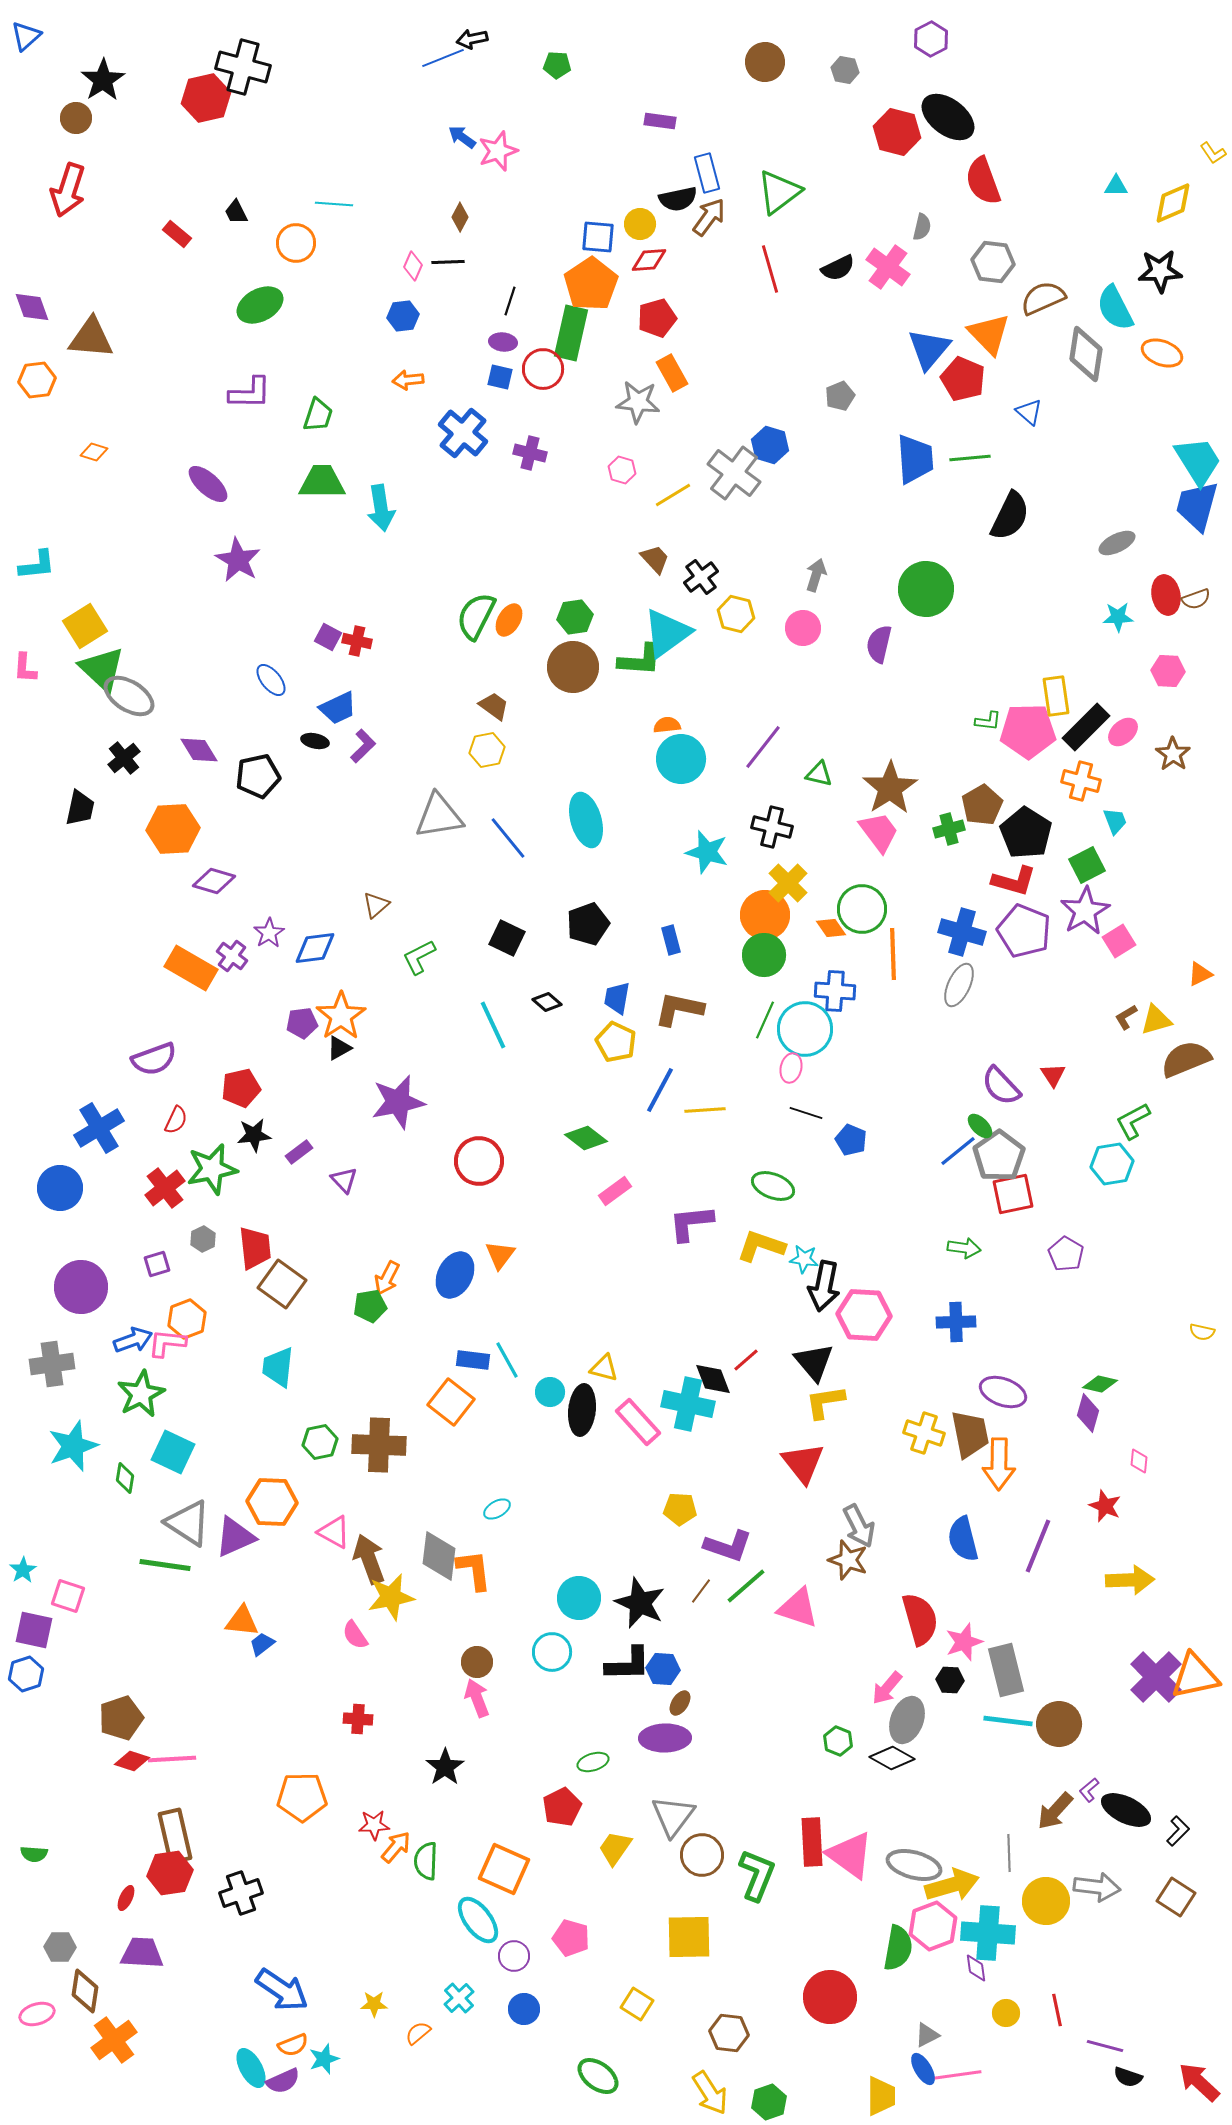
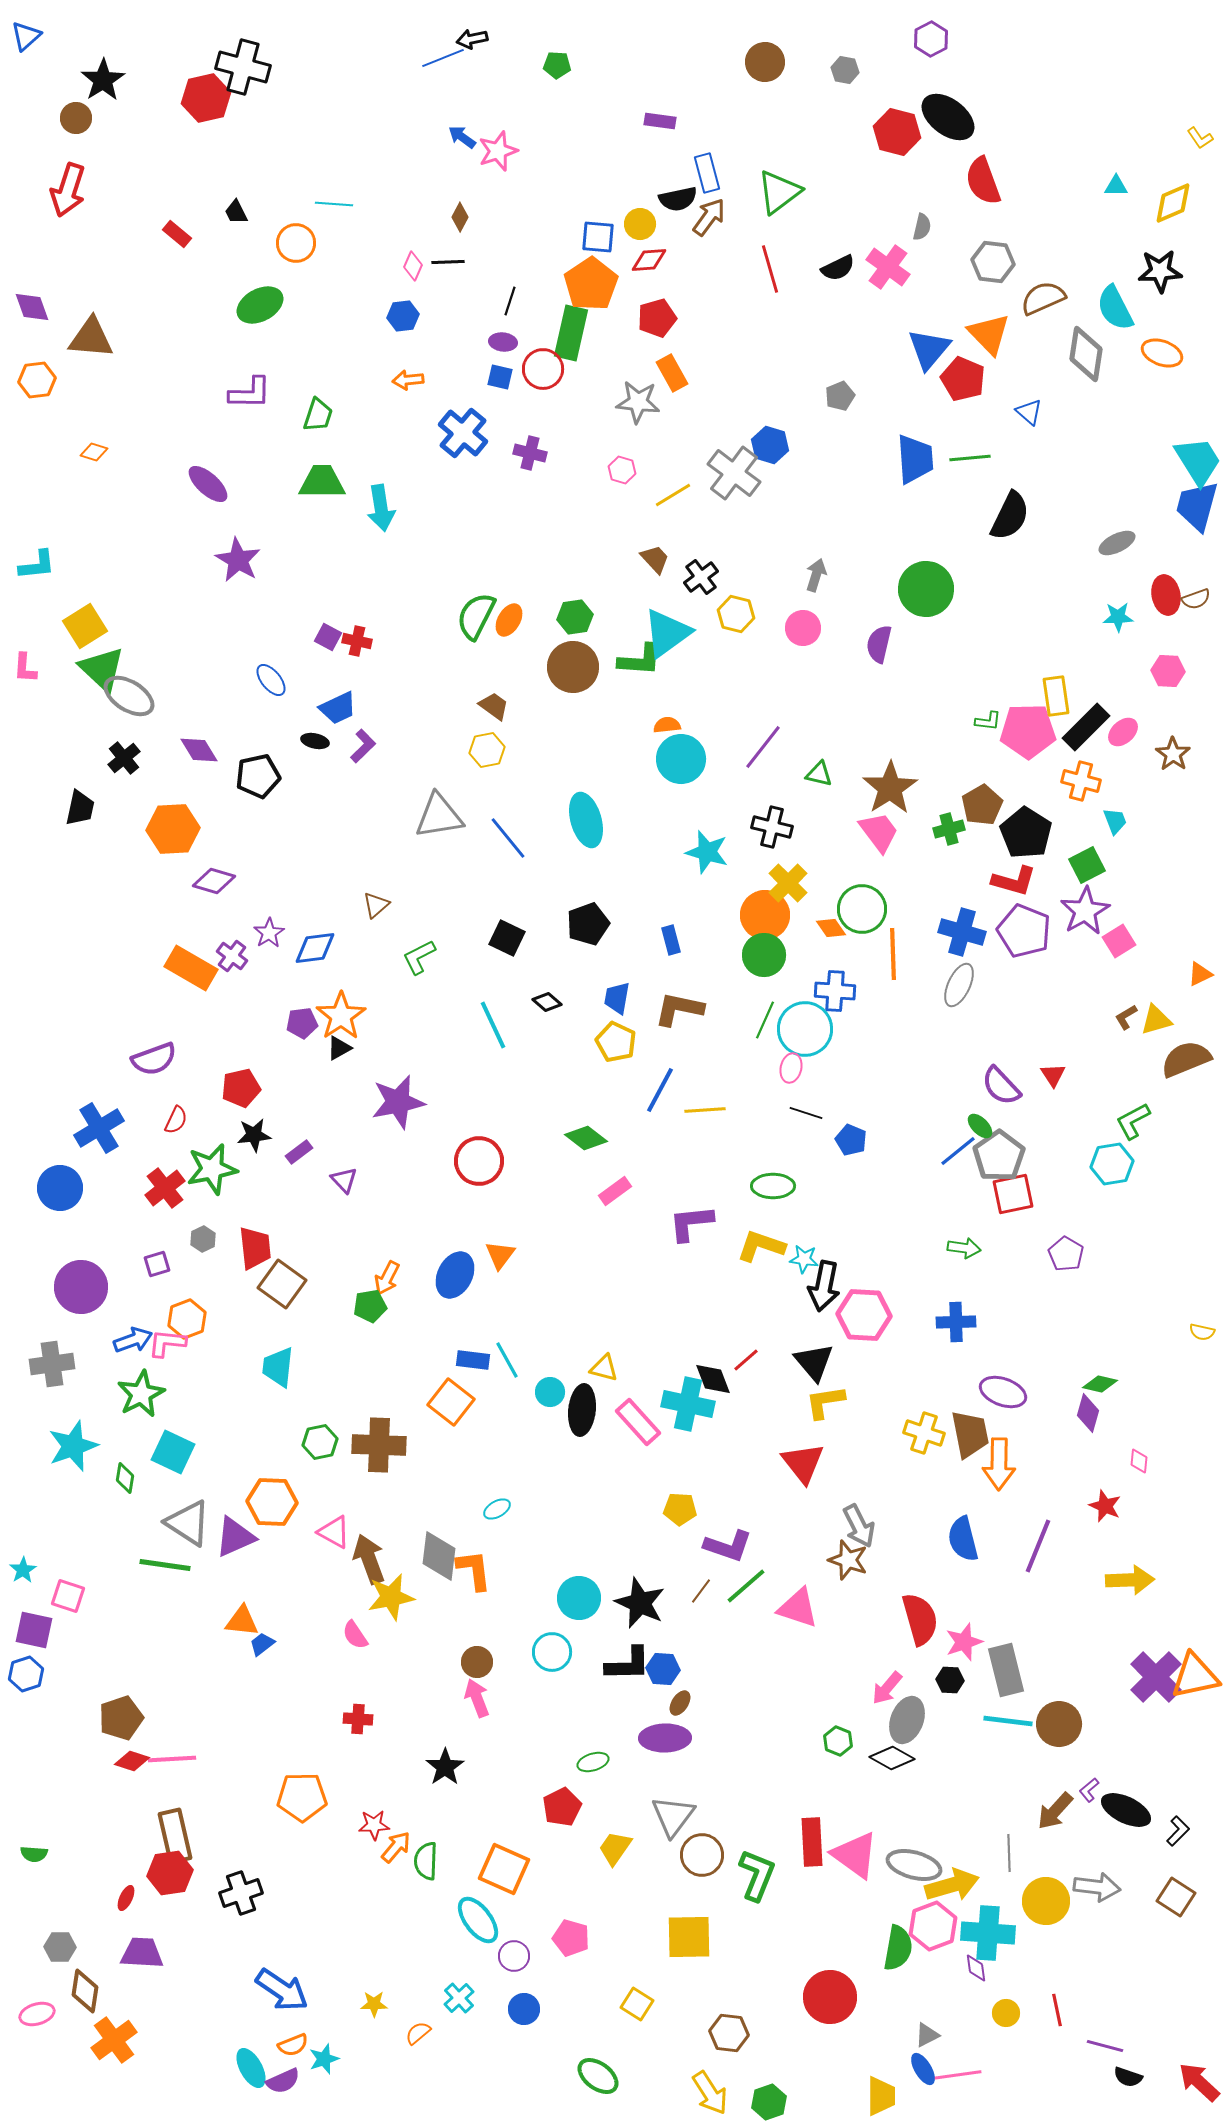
yellow L-shape at (1213, 153): moved 13 px left, 15 px up
green ellipse at (773, 1186): rotated 21 degrees counterclockwise
pink triangle at (850, 1855): moved 5 px right
